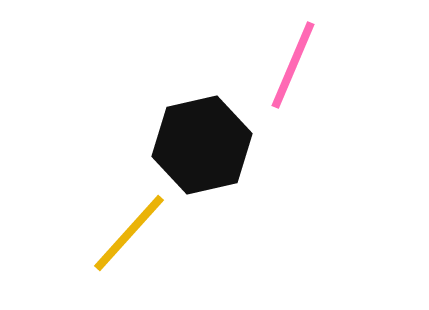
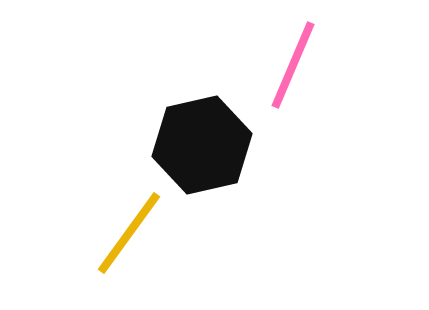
yellow line: rotated 6 degrees counterclockwise
